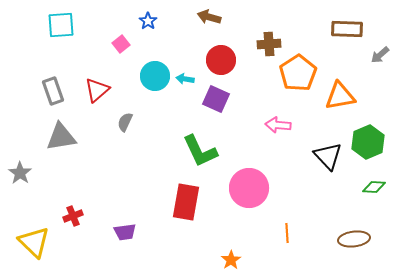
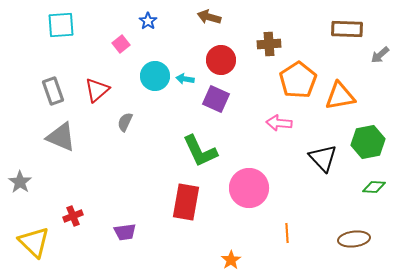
orange pentagon: moved 7 px down
pink arrow: moved 1 px right, 2 px up
gray triangle: rotated 32 degrees clockwise
green hexagon: rotated 12 degrees clockwise
black triangle: moved 5 px left, 2 px down
gray star: moved 9 px down
